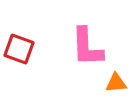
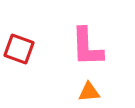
orange triangle: moved 27 px left, 9 px down
